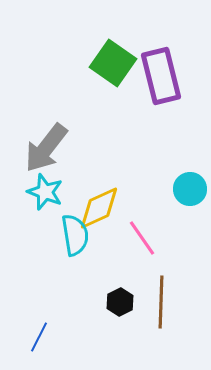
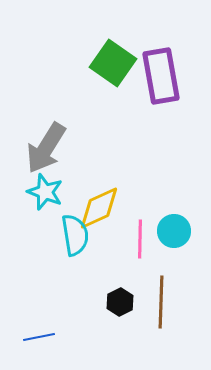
purple rectangle: rotated 4 degrees clockwise
gray arrow: rotated 6 degrees counterclockwise
cyan circle: moved 16 px left, 42 px down
pink line: moved 2 px left, 1 px down; rotated 36 degrees clockwise
blue line: rotated 52 degrees clockwise
